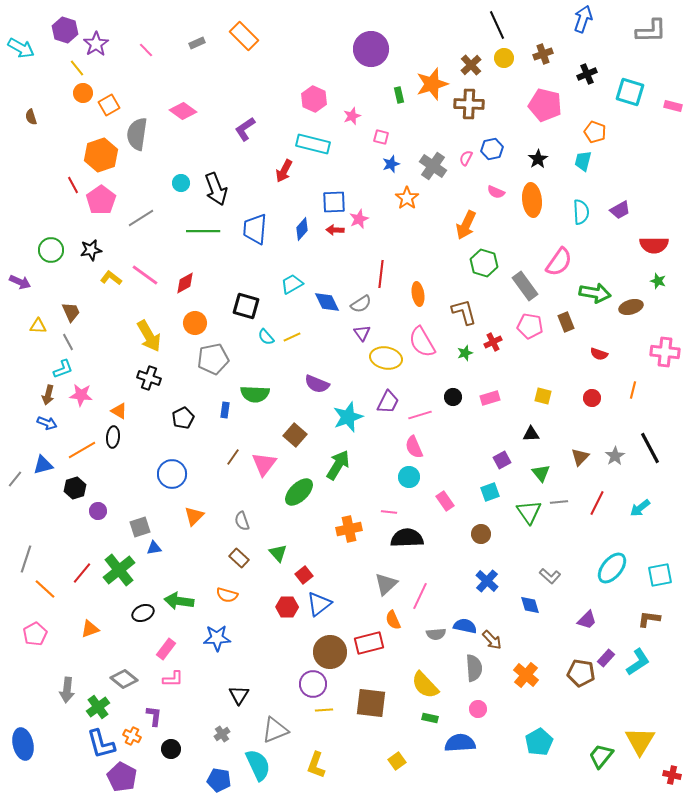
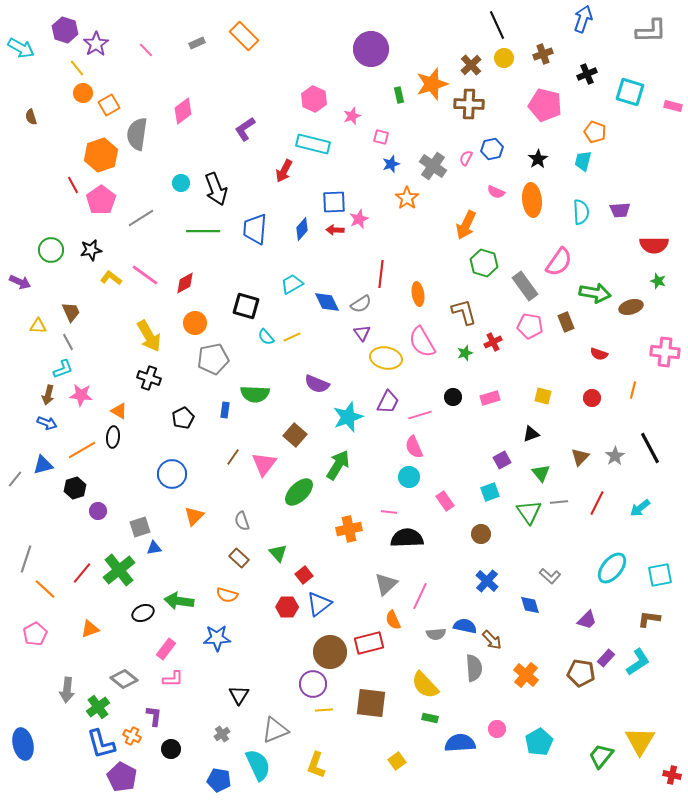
pink diamond at (183, 111): rotated 72 degrees counterclockwise
purple trapezoid at (620, 210): rotated 25 degrees clockwise
black triangle at (531, 434): rotated 18 degrees counterclockwise
pink circle at (478, 709): moved 19 px right, 20 px down
